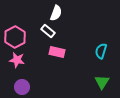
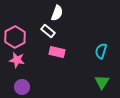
white semicircle: moved 1 px right
